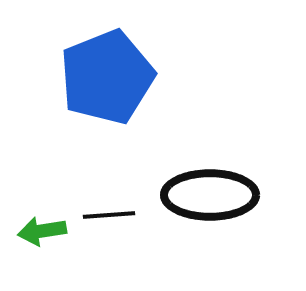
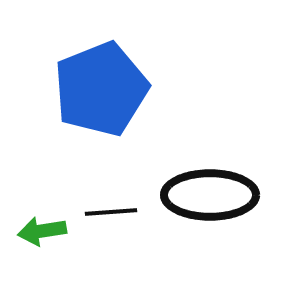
blue pentagon: moved 6 px left, 12 px down
black line: moved 2 px right, 3 px up
